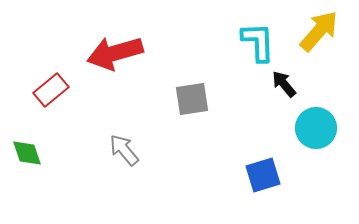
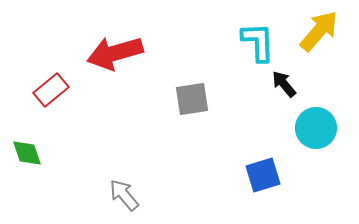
gray arrow: moved 45 px down
